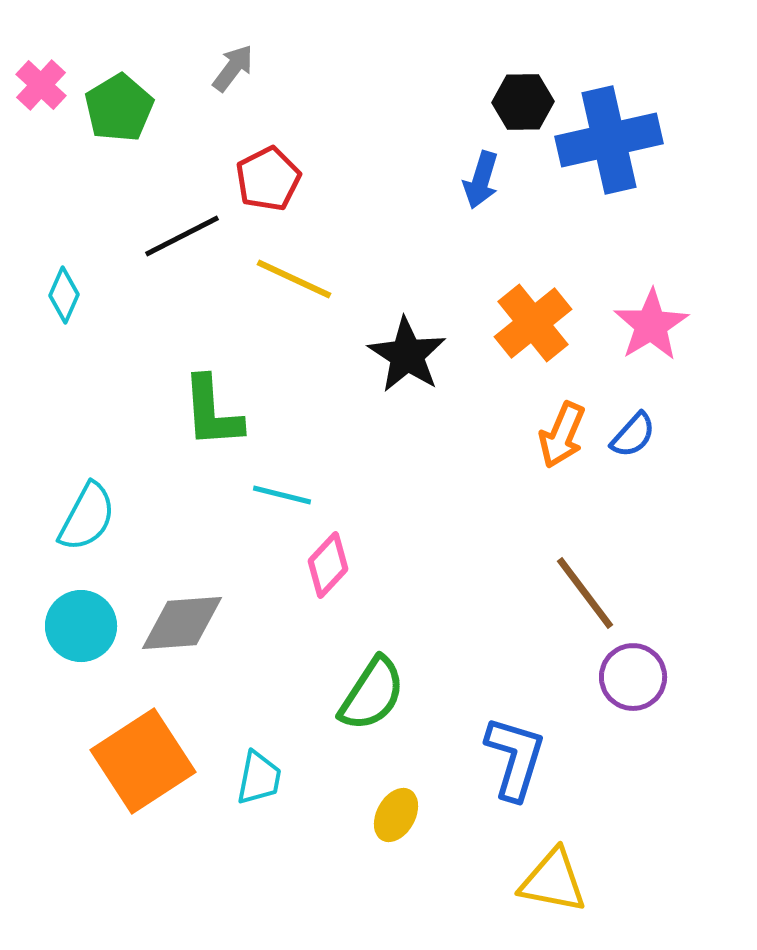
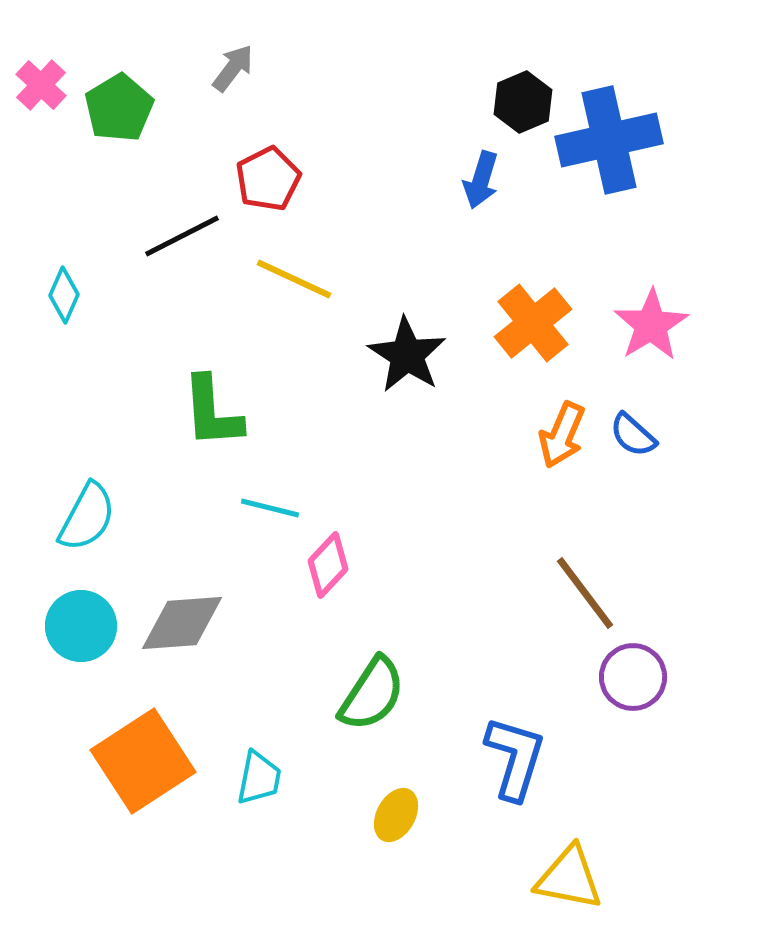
black hexagon: rotated 22 degrees counterclockwise
blue semicircle: rotated 90 degrees clockwise
cyan line: moved 12 px left, 13 px down
yellow triangle: moved 16 px right, 3 px up
